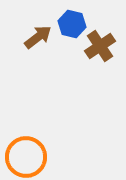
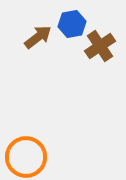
blue hexagon: rotated 24 degrees counterclockwise
